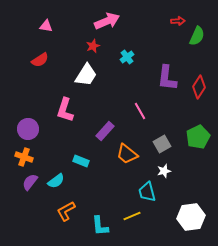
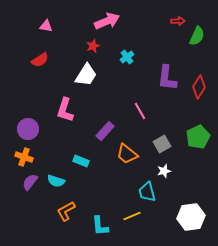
cyan semicircle: rotated 54 degrees clockwise
